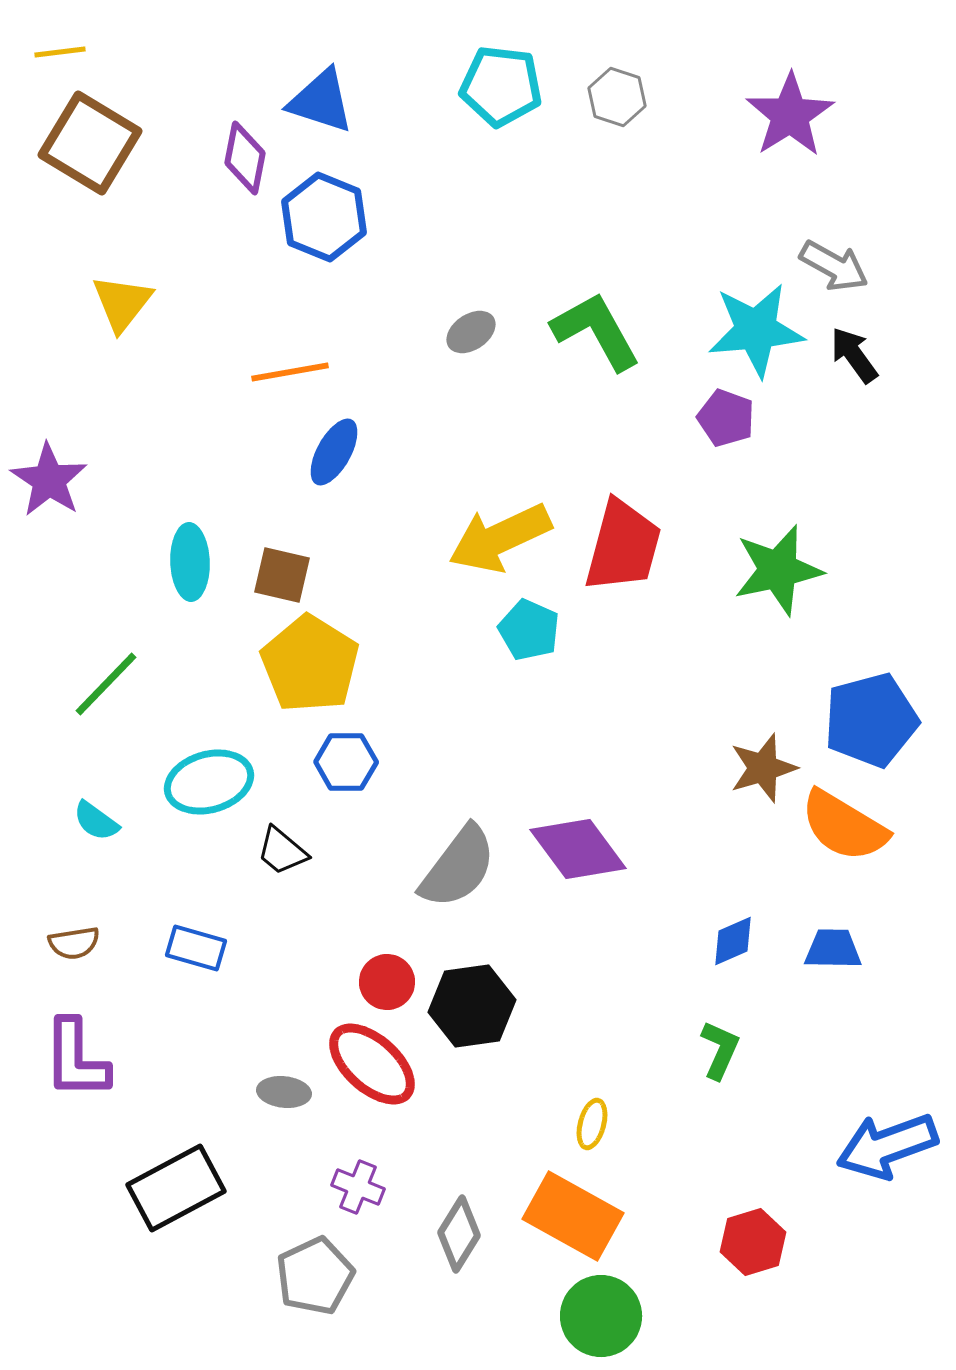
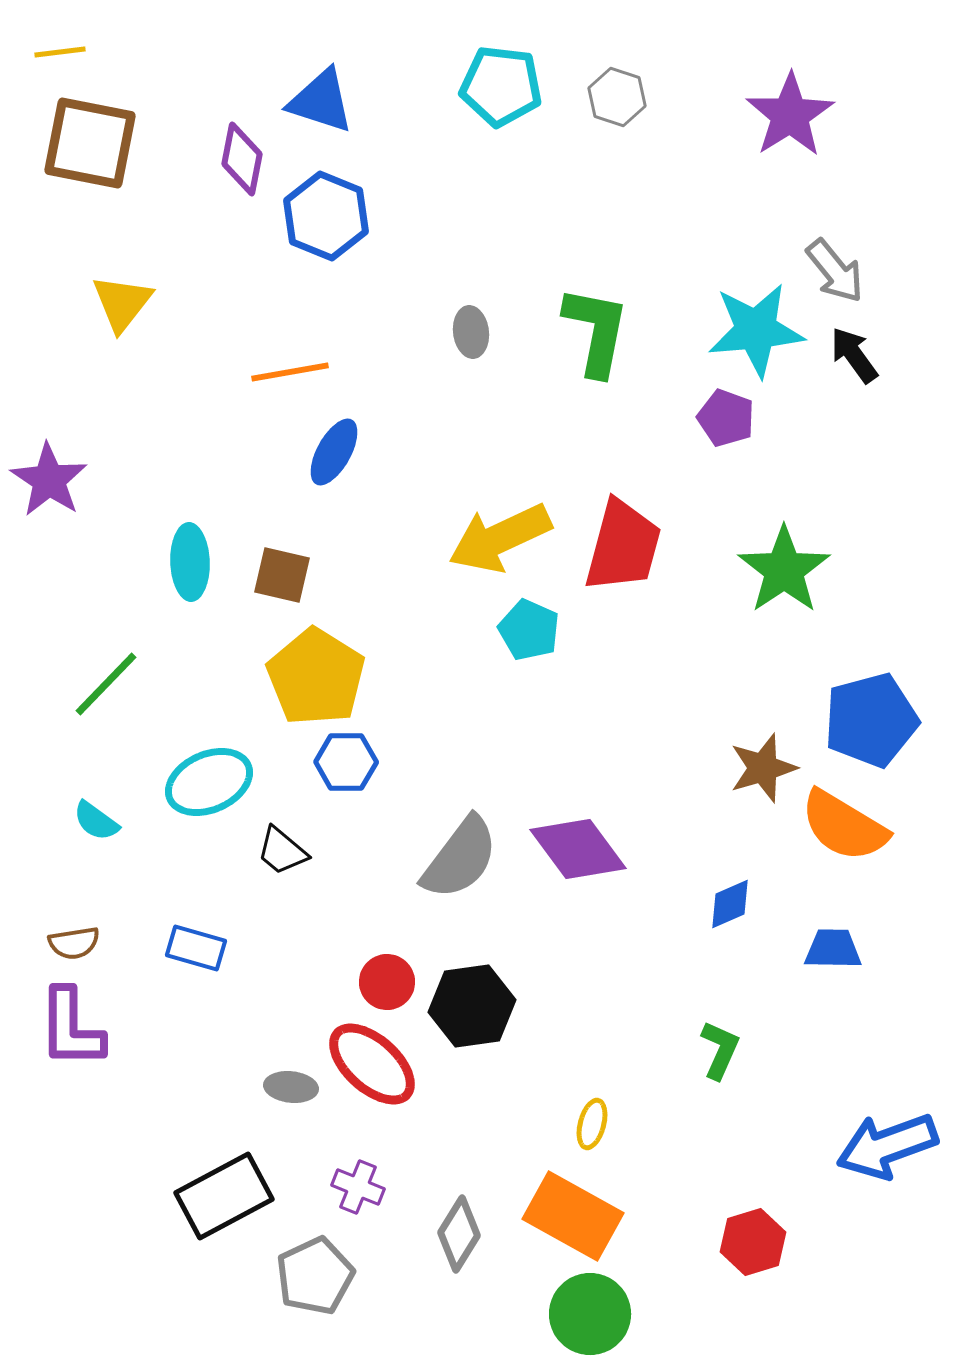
brown square at (90, 143): rotated 20 degrees counterclockwise
purple diamond at (245, 158): moved 3 px left, 1 px down
blue hexagon at (324, 217): moved 2 px right, 1 px up
gray arrow at (834, 266): moved 1 px right, 5 px down; rotated 22 degrees clockwise
green L-shape at (596, 331): rotated 40 degrees clockwise
gray ellipse at (471, 332): rotated 63 degrees counterclockwise
green star at (778, 570): moved 6 px right; rotated 22 degrees counterclockwise
yellow pentagon at (310, 664): moved 6 px right, 13 px down
cyan ellipse at (209, 782): rotated 8 degrees counterclockwise
gray semicircle at (458, 867): moved 2 px right, 9 px up
blue diamond at (733, 941): moved 3 px left, 37 px up
purple L-shape at (76, 1059): moved 5 px left, 31 px up
gray ellipse at (284, 1092): moved 7 px right, 5 px up
black rectangle at (176, 1188): moved 48 px right, 8 px down
green circle at (601, 1316): moved 11 px left, 2 px up
